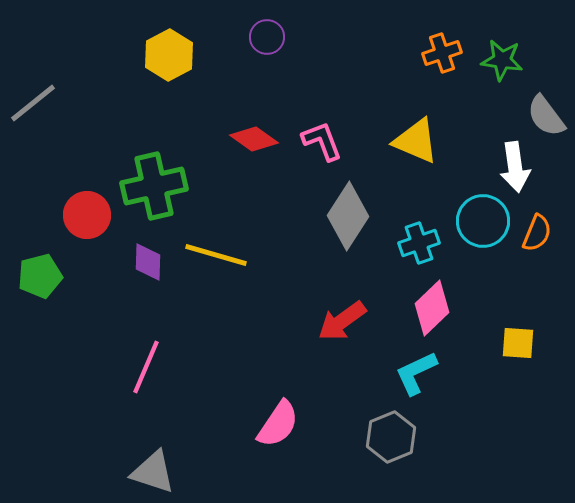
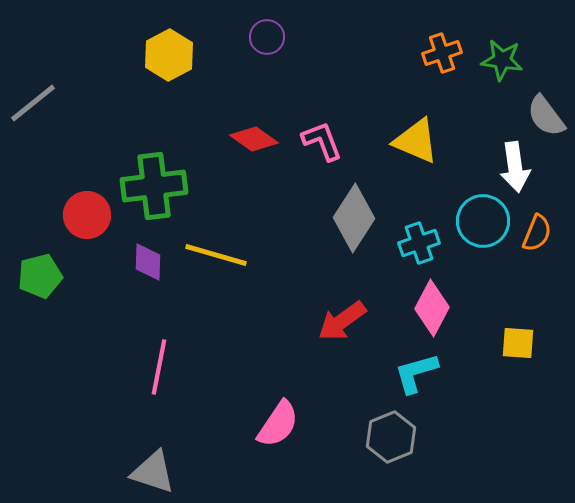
green cross: rotated 6 degrees clockwise
gray diamond: moved 6 px right, 2 px down
pink diamond: rotated 18 degrees counterclockwise
pink line: moved 13 px right; rotated 12 degrees counterclockwise
cyan L-shape: rotated 9 degrees clockwise
